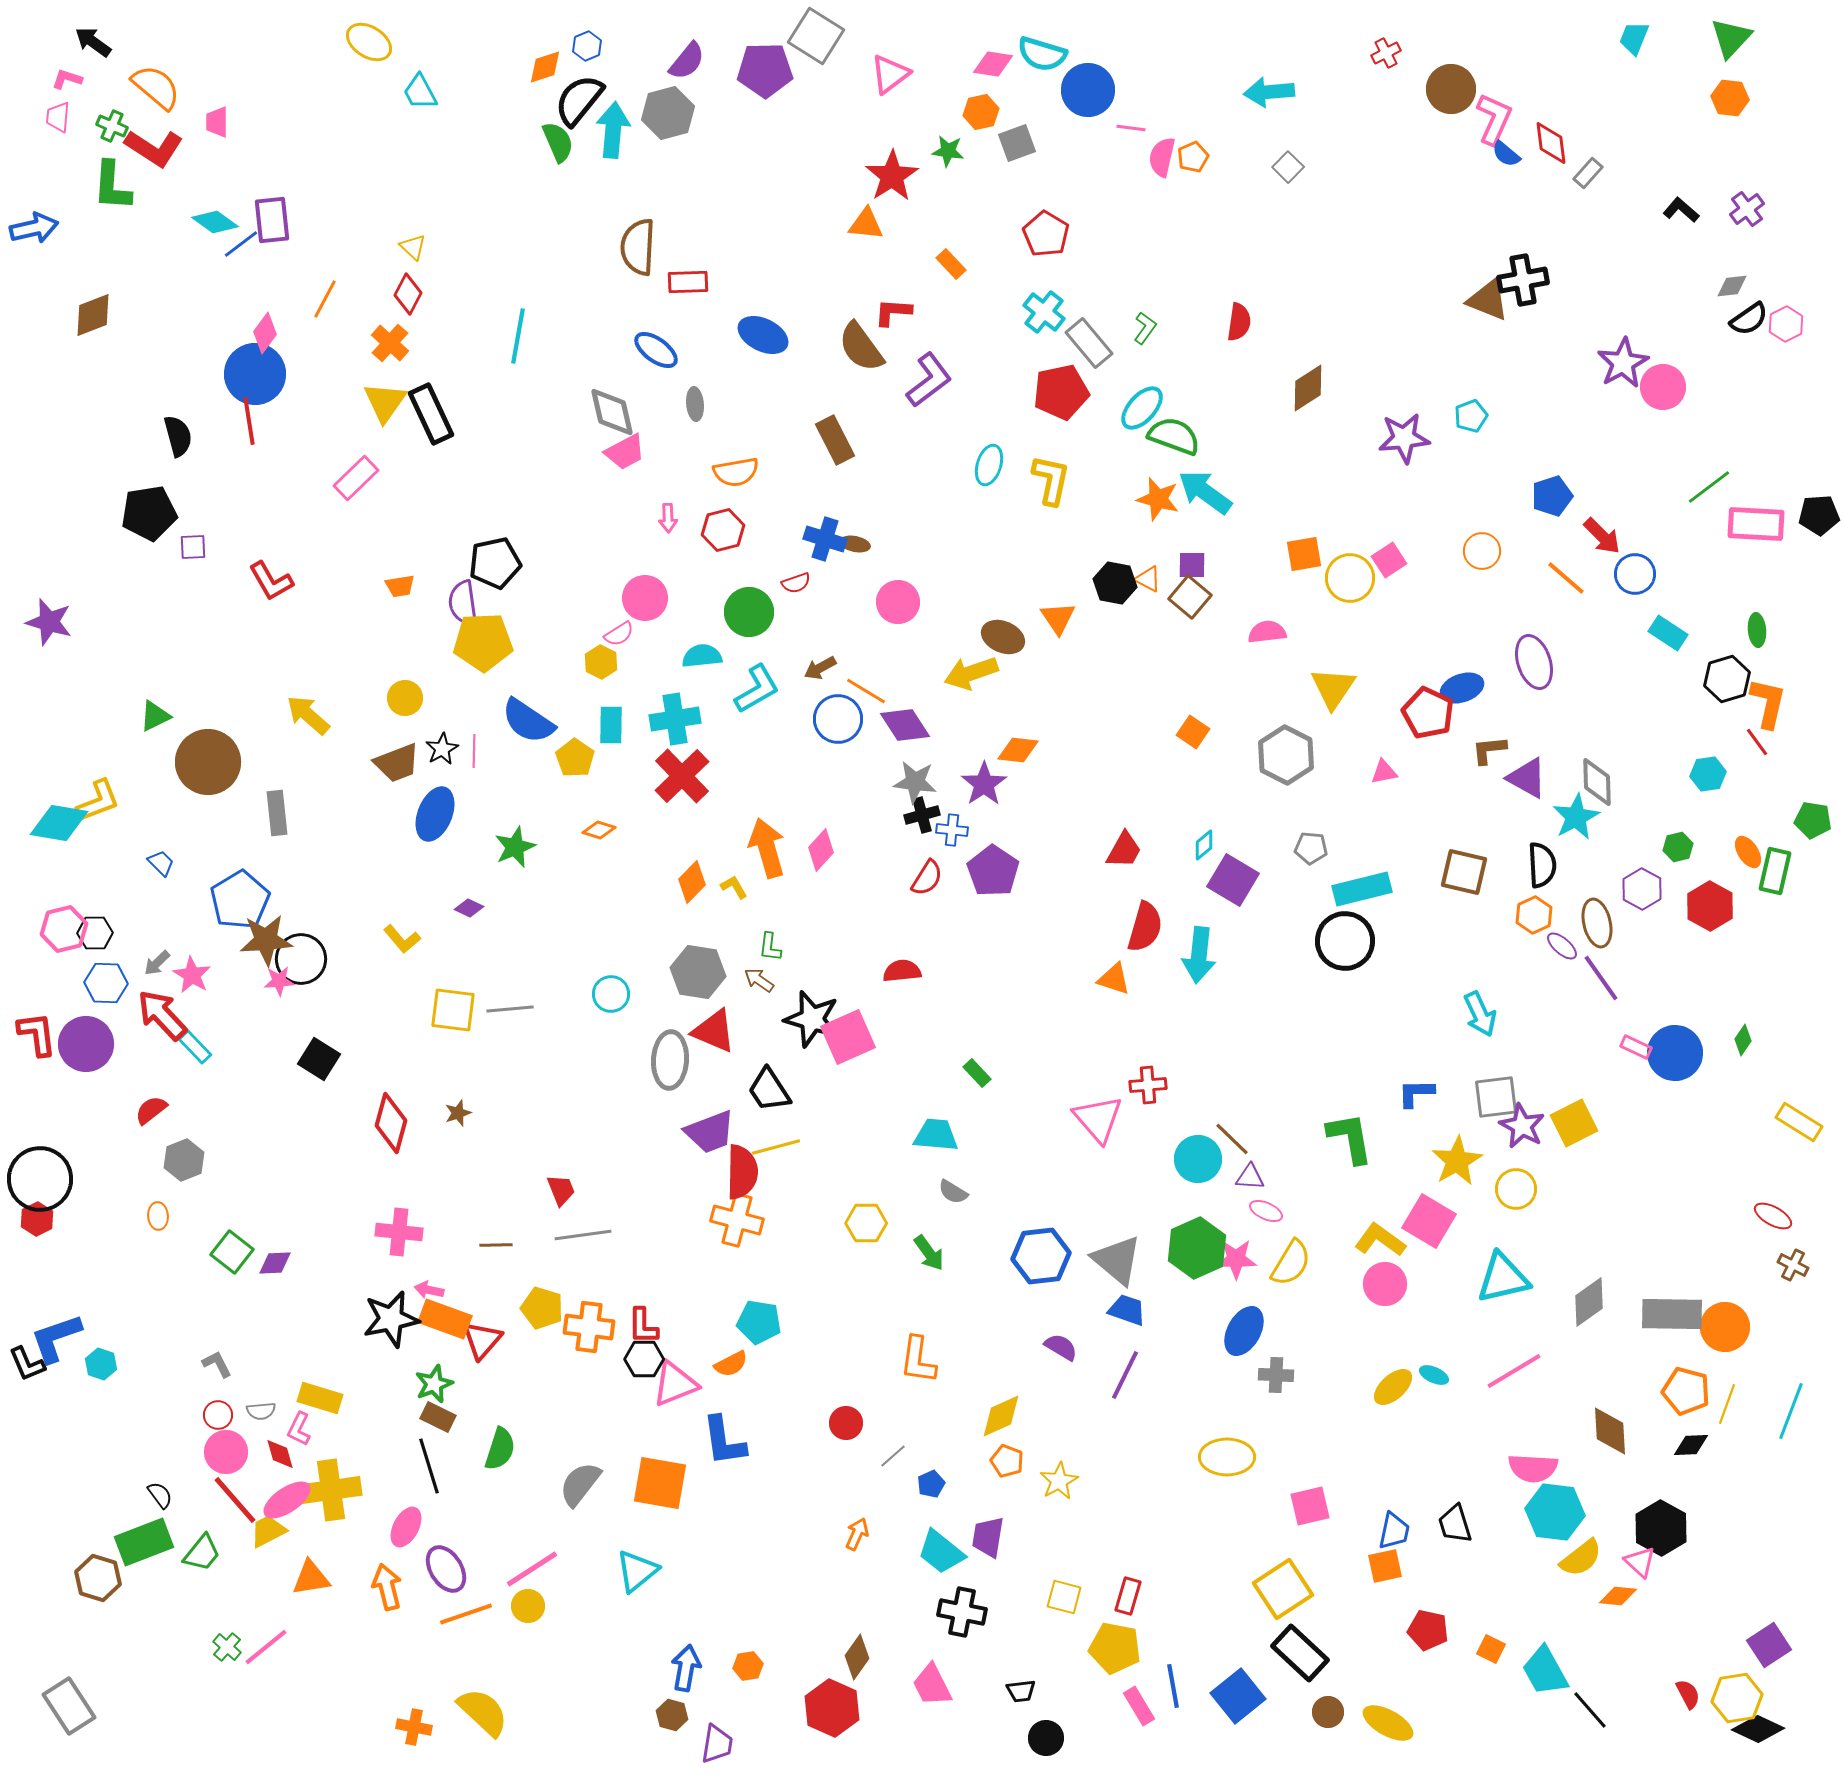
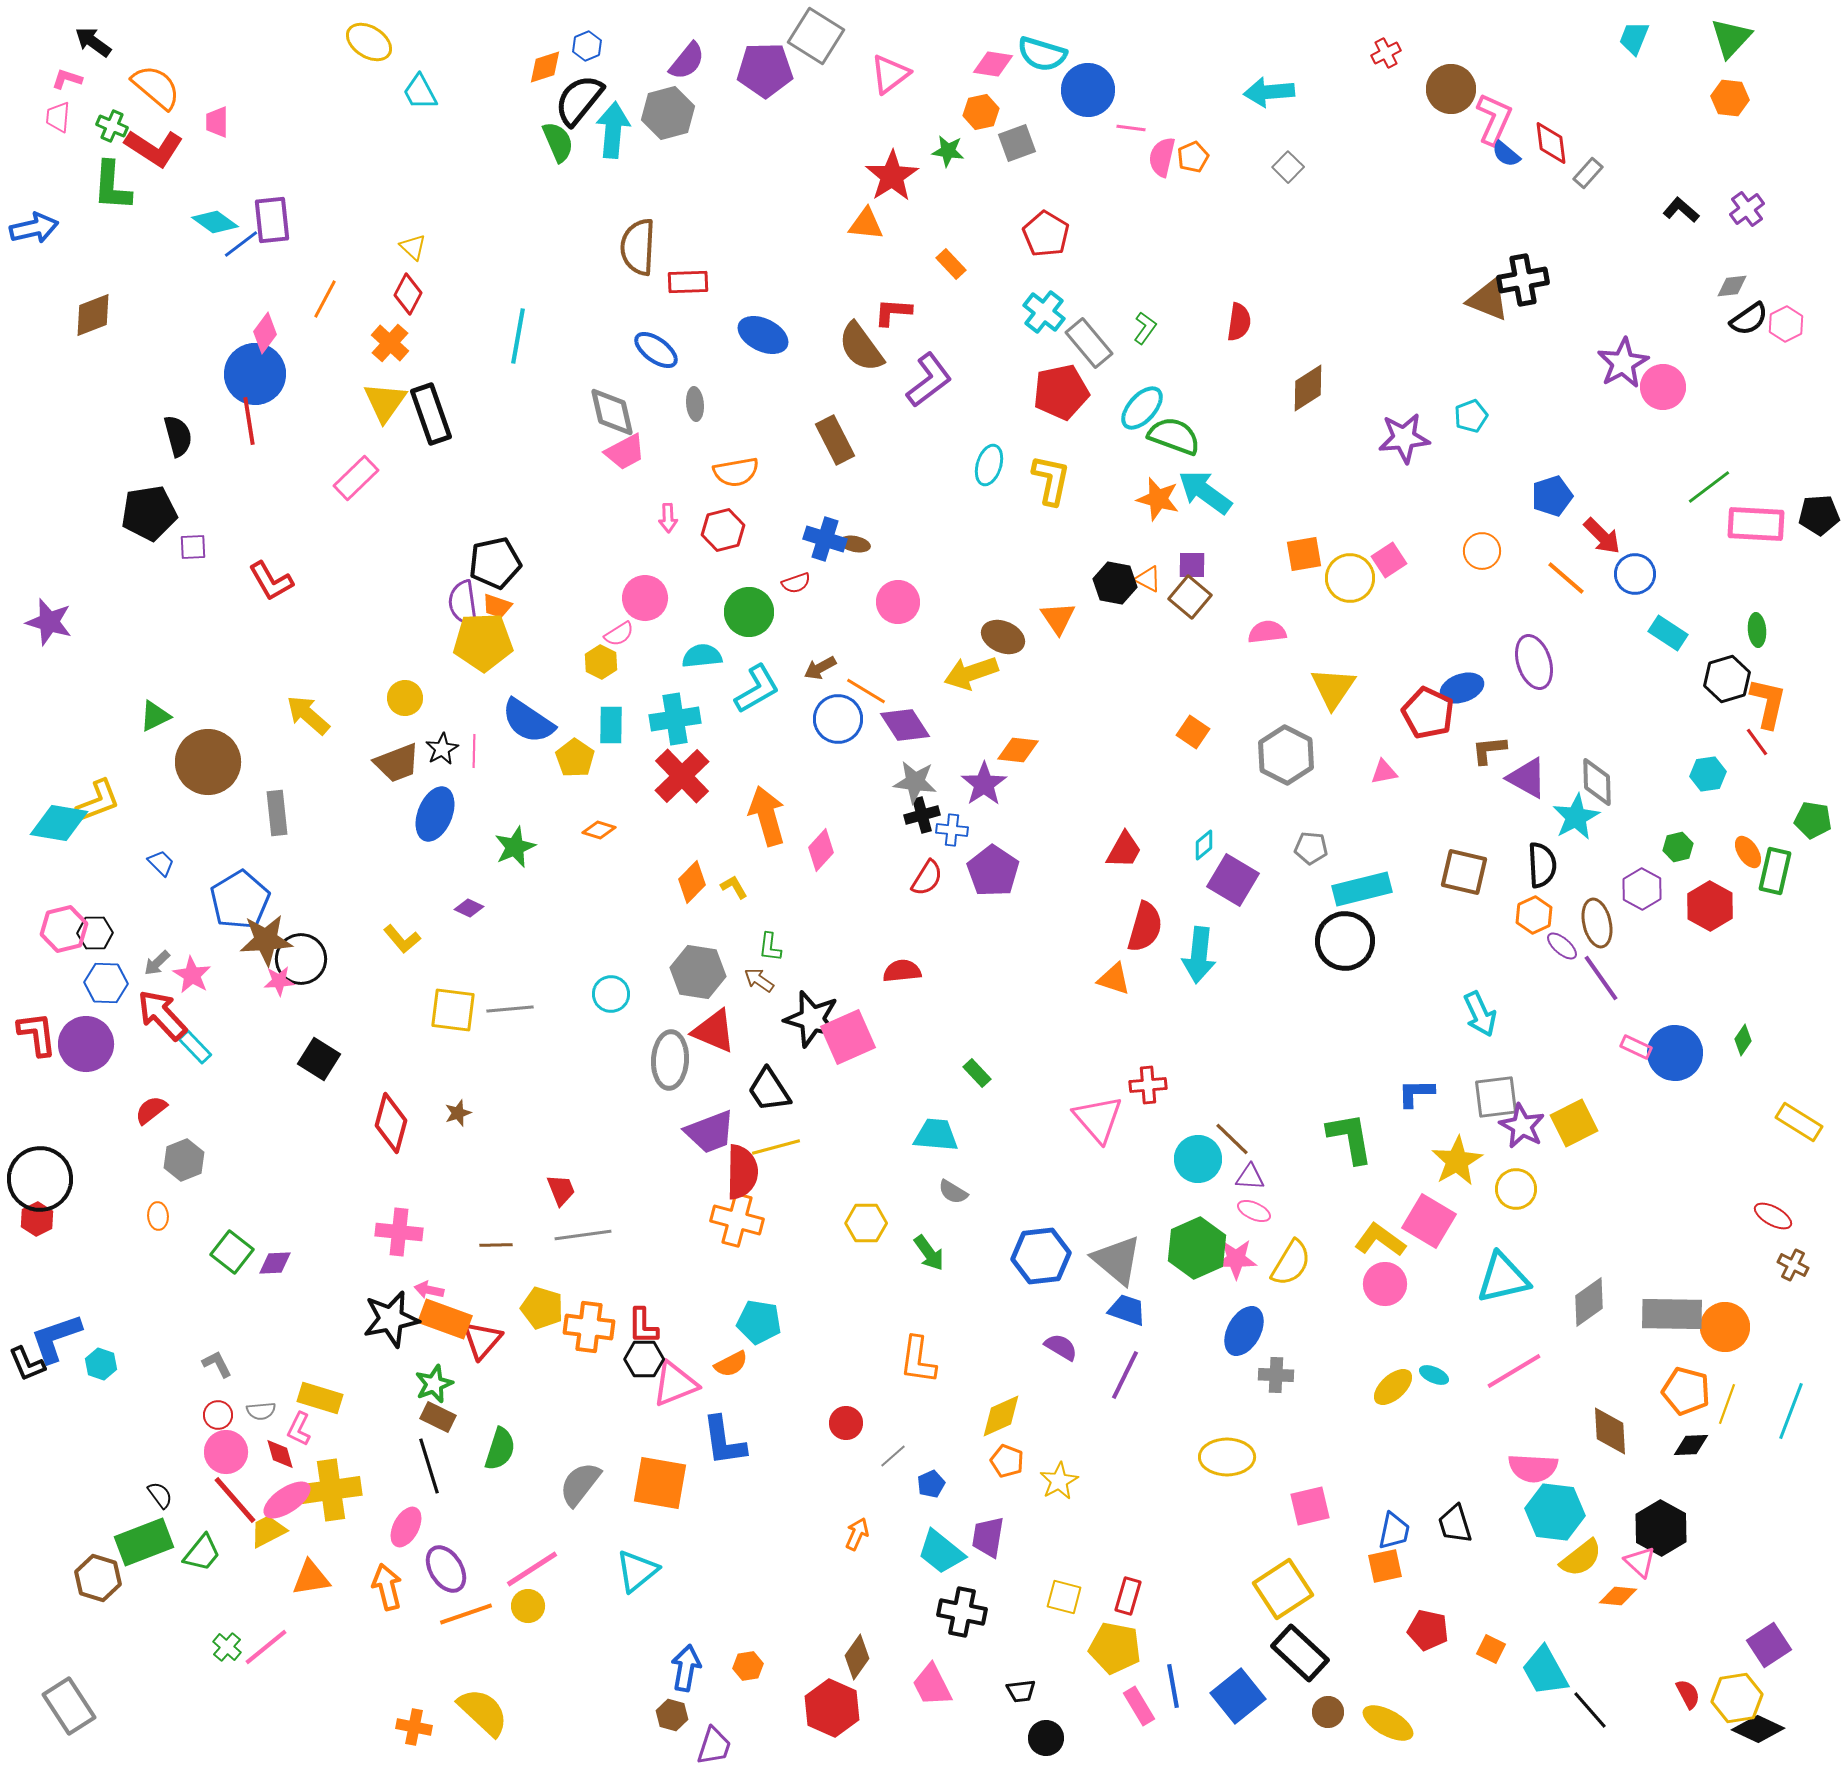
black rectangle at (431, 414): rotated 6 degrees clockwise
orange trapezoid at (400, 586): moved 97 px right, 20 px down; rotated 28 degrees clockwise
orange arrow at (767, 848): moved 32 px up
pink ellipse at (1266, 1211): moved 12 px left
purple trapezoid at (717, 1744): moved 3 px left, 2 px down; rotated 9 degrees clockwise
